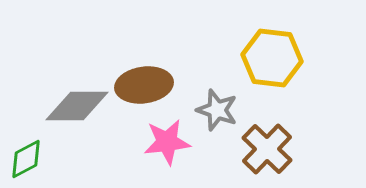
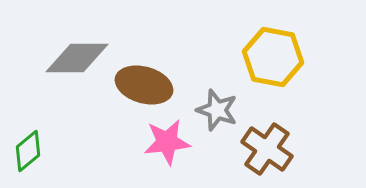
yellow hexagon: moved 1 px right, 1 px up; rotated 4 degrees clockwise
brown ellipse: rotated 24 degrees clockwise
gray diamond: moved 48 px up
brown cross: rotated 9 degrees counterclockwise
green diamond: moved 2 px right, 8 px up; rotated 12 degrees counterclockwise
